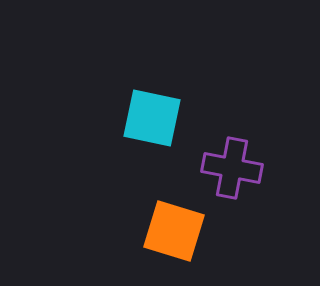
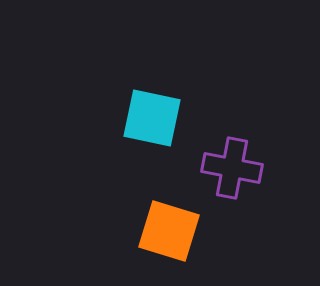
orange square: moved 5 px left
